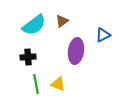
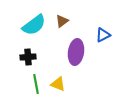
purple ellipse: moved 1 px down
